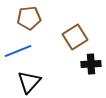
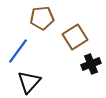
brown pentagon: moved 13 px right
blue line: rotated 32 degrees counterclockwise
black cross: rotated 18 degrees counterclockwise
